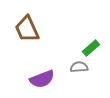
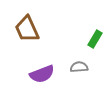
green rectangle: moved 4 px right, 9 px up; rotated 18 degrees counterclockwise
purple semicircle: moved 5 px up
